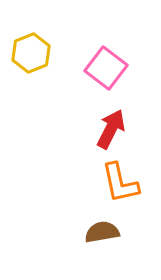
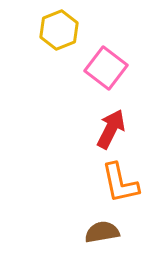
yellow hexagon: moved 28 px right, 23 px up
